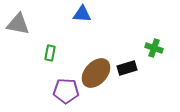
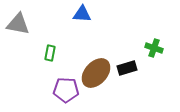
purple pentagon: moved 1 px up
